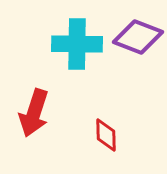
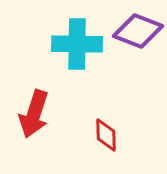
purple diamond: moved 6 px up
red arrow: moved 1 px down
